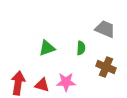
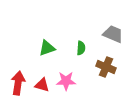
gray trapezoid: moved 8 px right, 5 px down
pink star: moved 1 px up
